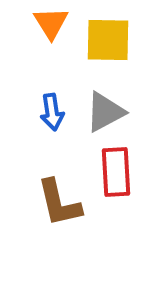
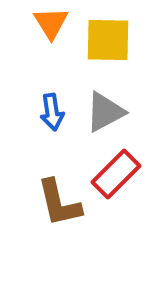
red rectangle: moved 2 px down; rotated 48 degrees clockwise
